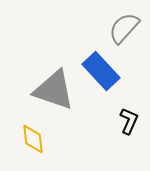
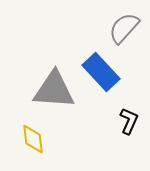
blue rectangle: moved 1 px down
gray triangle: rotated 15 degrees counterclockwise
